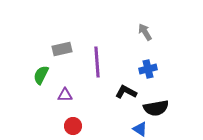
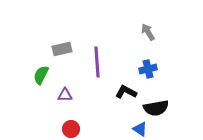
gray arrow: moved 3 px right
red circle: moved 2 px left, 3 px down
